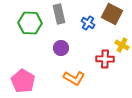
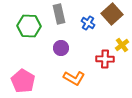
brown square: rotated 20 degrees clockwise
green hexagon: moved 1 px left, 3 px down
yellow cross: rotated 24 degrees clockwise
